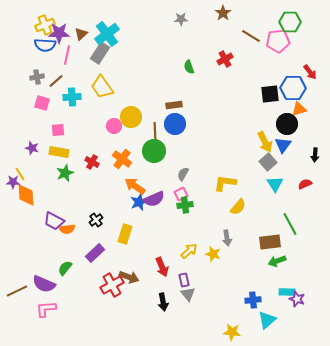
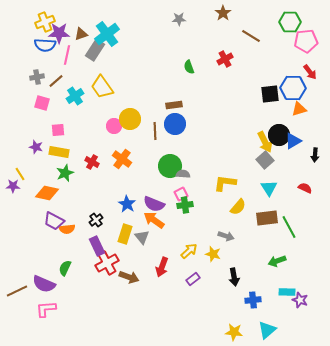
gray star at (181, 19): moved 2 px left
yellow cross at (45, 25): moved 3 px up
brown triangle at (81, 34): rotated 24 degrees clockwise
pink pentagon at (278, 41): moved 28 px right
gray rectangle at (100, 53): moved 5 px left, 3 px up
cyan cross at (72, 97): moved 3 px right, 1 px up; rotated 30 degrees counterclockwise
yellow circle at (131, 117): moved 1 px left, 2 px down
black circle at (287, 124): moved 8 px left, 11 px down
blue triangle at (283, 145): moved 10 px right, 4 px up; rotated 24 degrees clockwise
purple star at (32, 148): moved 4 px right, 1 px up
green circle at (154, 151): moved 16 px right, 15 px down
gray square at (268, 162): moved 3 px left, 2 px up
gray semicircle at (183, 174): rotated 64 degrees clockwise
purple star at (13, 182): moved 4 px down
cyan triangle at (275, 184): moved 6 px left, 4 px down
red semicircle at (305, 184): moved 4 px down; rotated 48 degrees clockwise
orange arrow at (135, 186): moved 19 px right, 34 px down
orange diamond at (26, 195): moved 21 px right, 2 px up; rotated 75 degrees counterclockwise
purple semicircle at (154, 199): moved 5 px down; rotated 45 degrees clockwise
blue star at (139, 202): moved 12 px left, 2 px down; rotated 18 degrees counterclockwise
green line at (290, 224): moved 1 px left, 3 px down
gray arrow at (227, 238): moved 1 px left, 2 px up; rotated 63 degrees counterclockwise
brown rectangle at (270, 242): moved 3 px left, 24 px up
purple rectangle at (95, 253): moved 2 px right, 7 px up; rotated 72 degrees counterclockwise
red arrow at (162, 267): rotated 42 degrees clockwise
green semicircle at (65, 268): rotated 14 degrees counterclockwise
purple rectangle at (184, 280): moved 9 px right, 1 px up; rotated 64 degrees clockwise
red cross at (112, 285): moved 5 px left, 22 px up
gray triangle at (188, 294): moved 46 px left, 57 px up
purple star at (297, 299): moved 3 px right, 1 px down
black arrow at (163, 302): moved 71 px right, 25 px up
cyan triangle at (267, 320): moved 10 px down
yellow star at (232, 332): moved 2 px right
